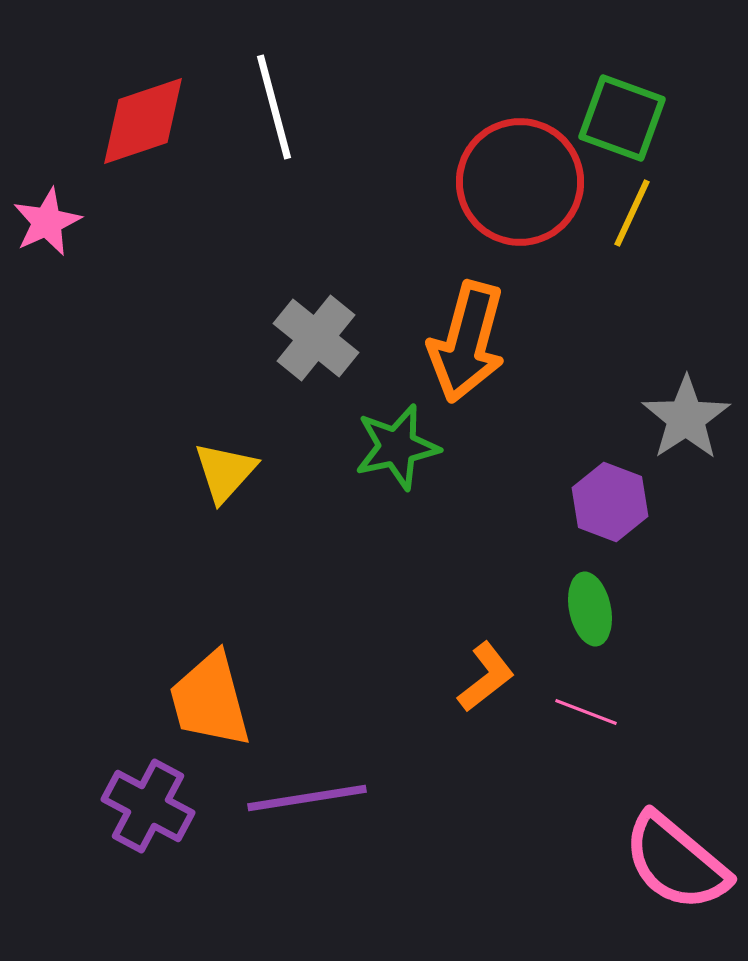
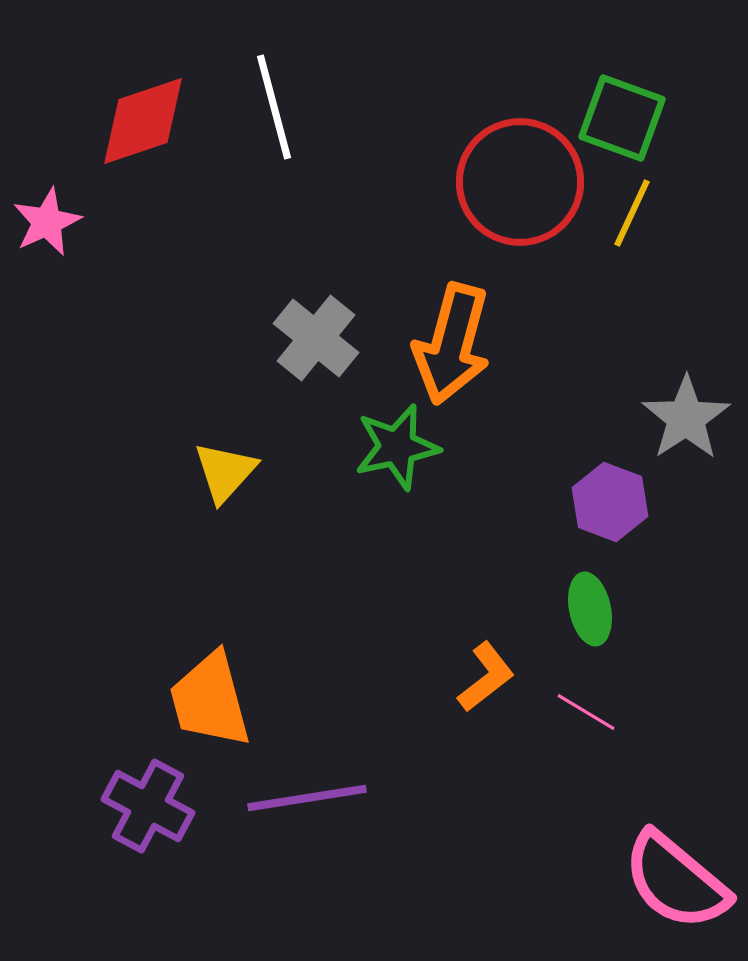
orange arrow: moved 15 px left, 2 px down
pink line: rotated 10 degrees clockwise
pink semicircle: moved 19 px down
